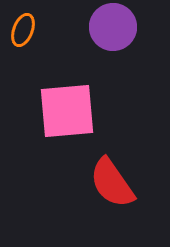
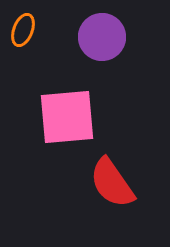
purple circle: moved 11 px left, 10 px down
pink square: moved 6 px down
